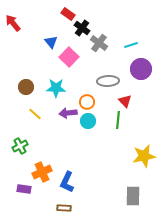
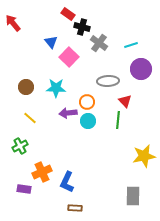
black cross: moved 1 px up; rotated 21 degrees counterclockwise
yellow line: moved 5 px left, 4 px down
brown rectangle: moved 11 px right
